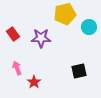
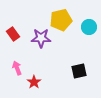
yellow pentagon: moved 4 px left, 6 px down
